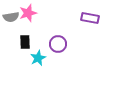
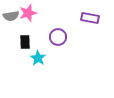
gray semicircle: moved 1 px up
purple circle: moved 7 px up
cyan star: rotated 14 degrees counterclockwise
